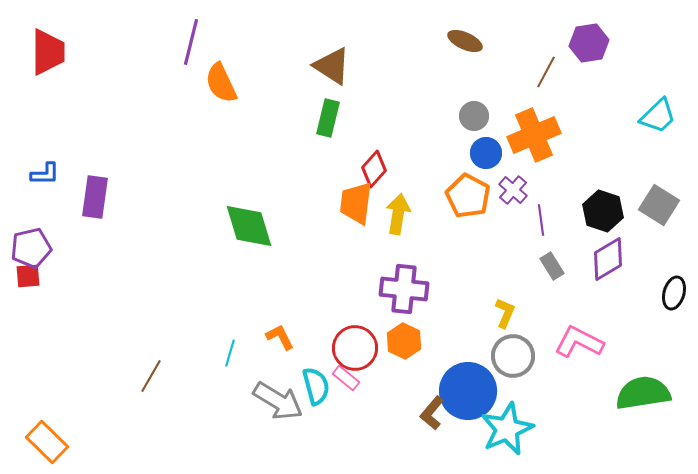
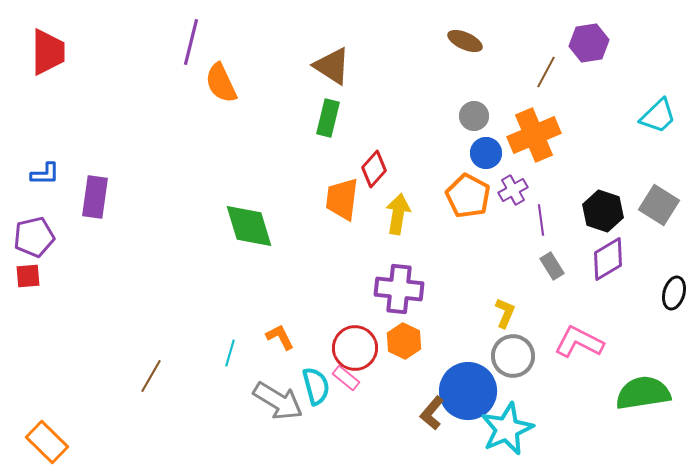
purple cross at (513, 190): rotated 20 degrees clockwise
orange trapezoid at (356, 203): moved 14 px left, 4 px up
purple pentagon at (31, 248): moved 3 px right, 11 px up
purple cross at (404, 289): moved 5 px left
